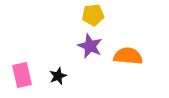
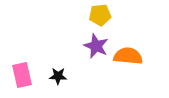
yellow pentagon: moved 7 px right
purple star: moved 6 px right
black star: rotated 24 degrees clockwise
